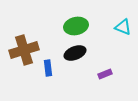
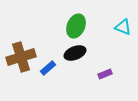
green ellipse: rotated 55 degrees counterclockwise
brown cross: moved 3 px left, 7 px down
blue rectangle: rotated 56 degrees clockwise
